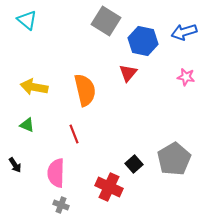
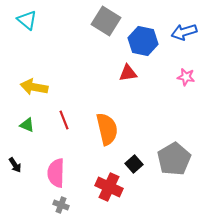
red triangle: rotated 42 degrees clockwise
orange semicircle: moved 22 px right, 39 px down
red line: moved 10 px left, 14 px up
